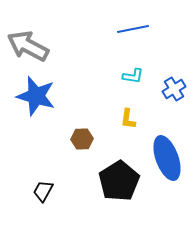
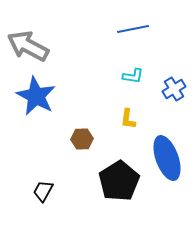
blue star: rotated 12 degrees clockwise
